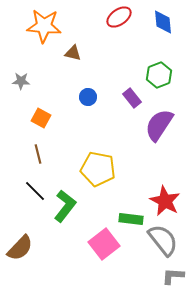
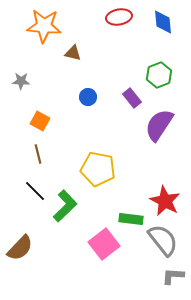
red ellipse: rotated 25 degrees clockwise
orange square: moved 1 px left, 3 px down
green L-shape: rotated 8 degrees clockwise
